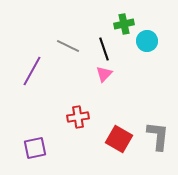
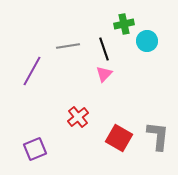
gray line: rotated 35 degrees counterclockwise
red cross: rotated 30 degrees counterclockwise
red square: moved 1 px up
purple square: moved 1 px down; rotated 10 degrees counterclockwise
